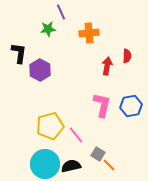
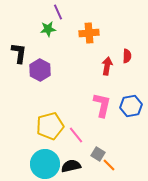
purple line: moved 3 px left
